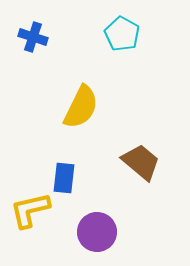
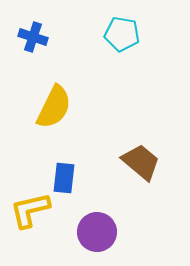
cyan pentagon: rotated 20 degrees counterclockwise
yellow semicircle: moved 27 px left
